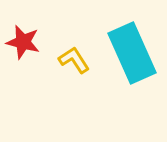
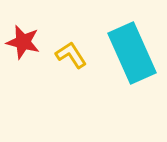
yellow L-shape: moved 3 px left, 5 px up
